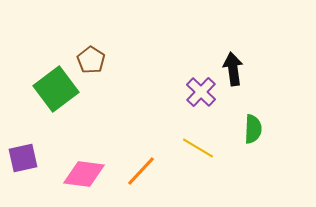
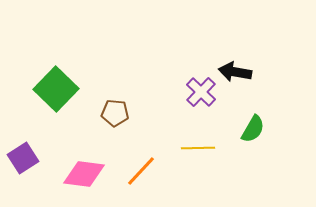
brown pentagon: moved 24 px right, 53 px down; rotated 28 degrees counterclockwise
black arrow: moved 2 px right, 3 px down; rotated 72 degrees counterclockwise
green square: rotated 9 degrees counterclockwise
green semicircle: rotated 28 degrees clockwise
yellow line: rotated 32 degrees counterclockwise
purple square: rotated 20 degrees counterclockwise
